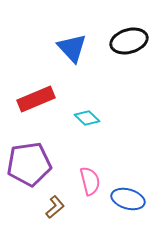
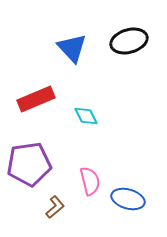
cyan diamond: moved 1 px left, 2 px up; rotated 20 degrees clockwise
